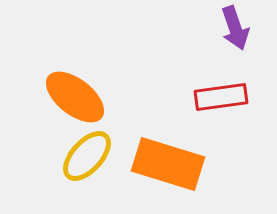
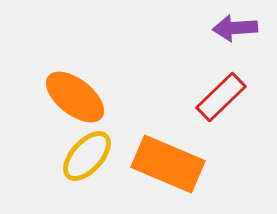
purple arrow: rotated 105 degrees clockwise
red rectangle: rotated 36 degrees counterclockwise
orange rectangle: rotated 6 degrees clockwise
